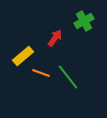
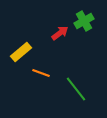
red arrow: moved 5 px right, 5 px up; rotated 18 degrees clockwise
yellow rectangle: moved 2 px left, 4 px up
green line: moved 8 px right, 12 px down
